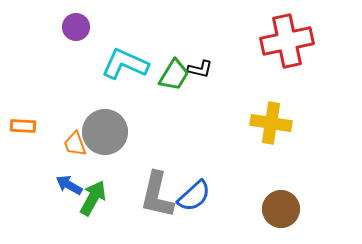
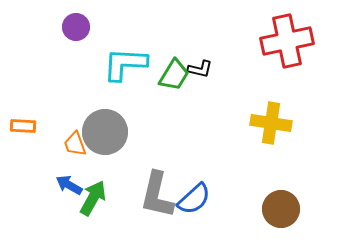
cyan L-shape: rotated 21 degrees counterclockwise
blue semicircle: moved 3 px down
